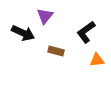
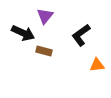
black L-shape: moved 5 px left, 3 px down
brown rectangle: moved 12 px left
orange triangle: moved 5 px down
